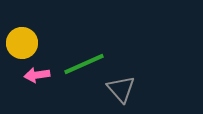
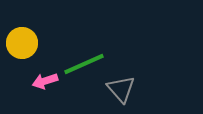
pink arrow: moved 8 px right, 6 px down; rotated 10 degrees counterclockwise
